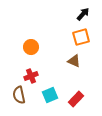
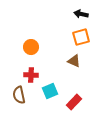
black arrow: moved 2 px left; rotated 120 degrees counterclockwise
red cross: moved 1 px up; rotated 24 degrees clockwise
cyan square: moved 4 px up
red rectangle: moved 2 px left, 3 px down
